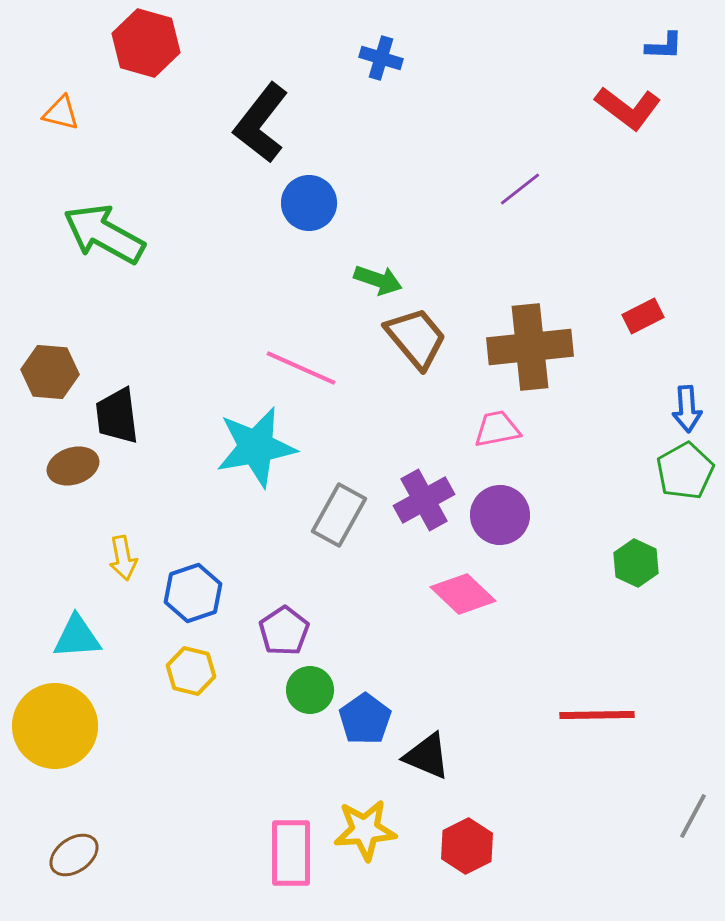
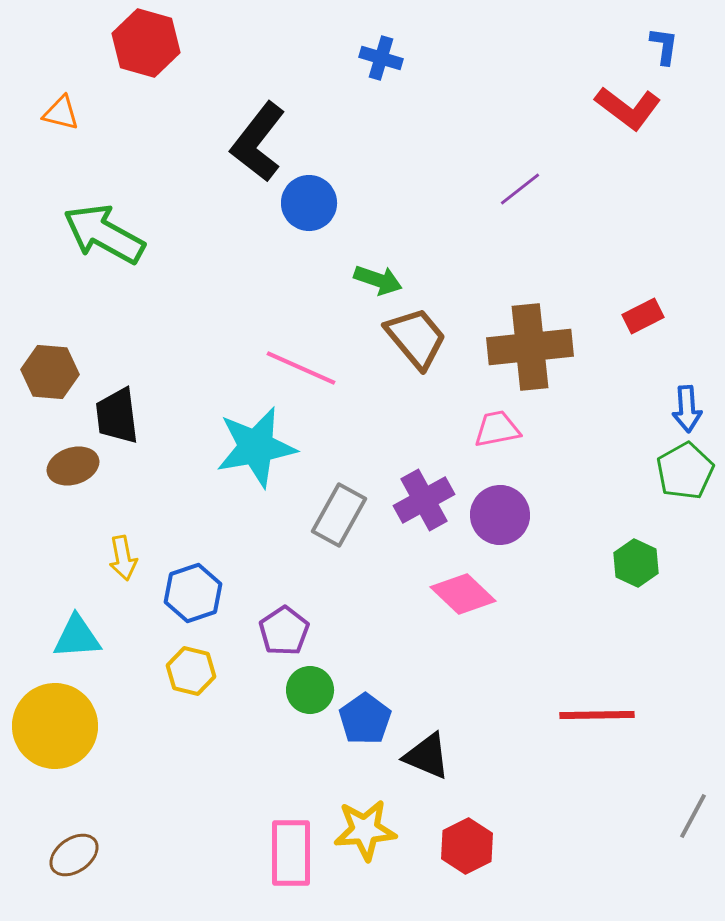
blue L-shape at (664, 46): rotated 84 degrees counterclockwise
black L-shape at (261, 123): moved 3 px left, 19 px down
